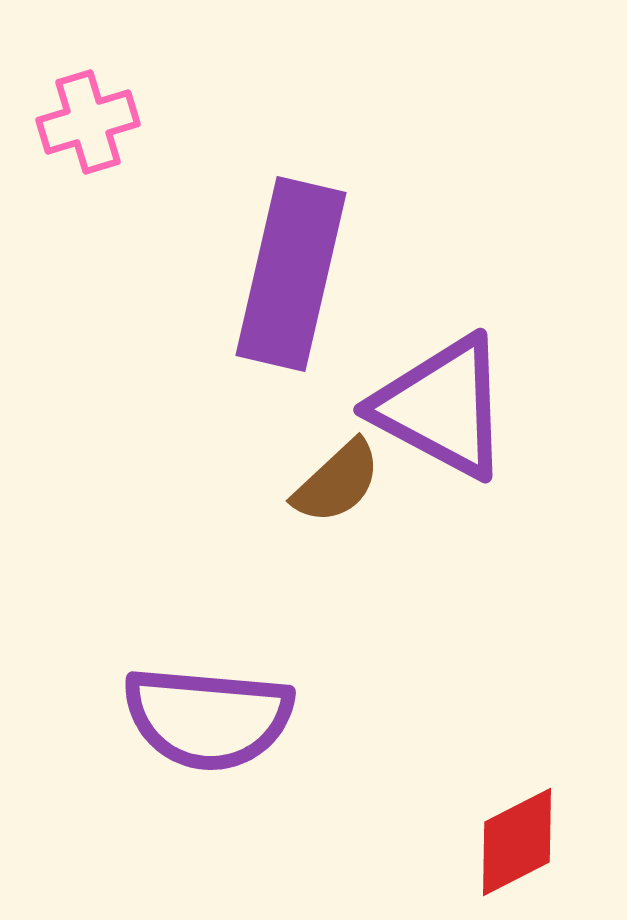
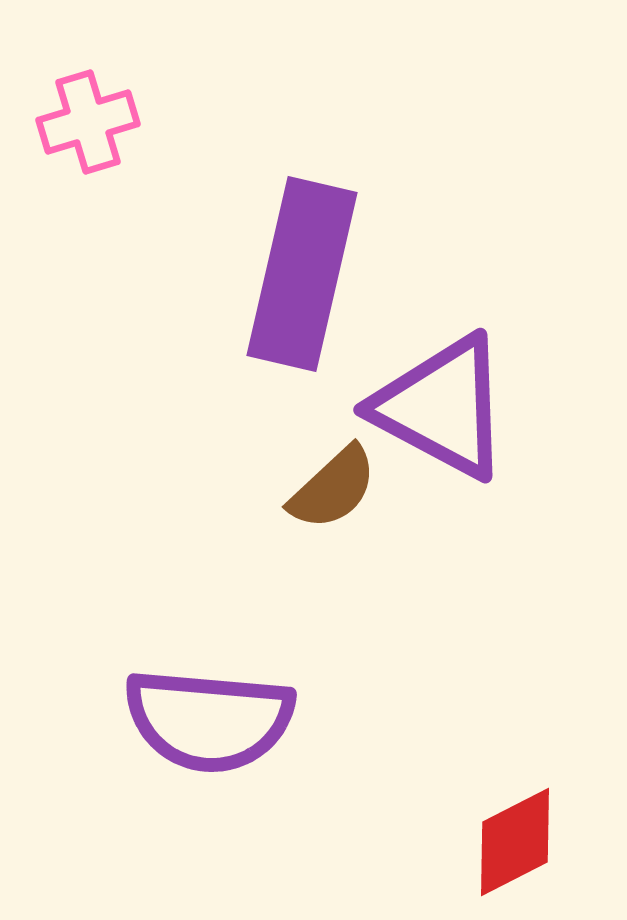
purple rectangle: moved 11 px right
brown semicircle: moved 4 px left, 6 px down
purple semicircle: moved 1 px right, 2 px down
red diamond: moved 2 px left
